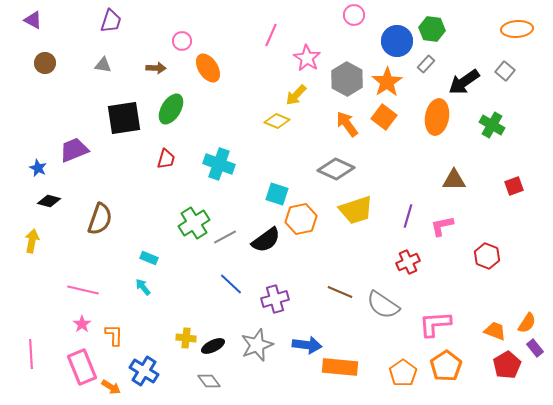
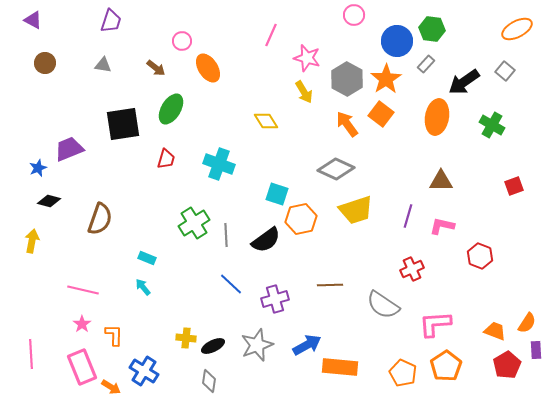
orange ellipse at (517, 29): rotated 24 degrees counterclockwise
pink star at (307, 58): rotated 16 degrees counterclockwise
brown arrow at (156, 68): rotated 36 degrees clockwise
orange star at (387, 82): moved 1 px left, 3 px up
yellow arrow at (296, 95): moved 8 px right, 3 px up; rotated 75 degrees counterclockwise
orange square at (384, 117): moved 3 px left, 3 px up
black square at (124, 118): moved 1 px left, 6 px down
yellow diamond at (277, 121): moved 11 px left; rotated 35 degrees clockwise
purple trapezoid at (74, 150): moved 5 px left, 1 px up
blue star at (38, 168): rotated 24 degrees clockwise
brown triangle at (454, 180): moved 13 px left, 1 px down
pink L-shape at (442, 226): rotated 25 degrees clockwise
gray line at (225, 237): moved 1 px right, 2 px up; rotated 65 degrees counterclockwise
red hexagon at (487, 256): moved 7 px left
cyan rectangle at (149, 258): moved 2 px left
red cross at (408, 262): moved 4 px right, 7 px down
brown line at (340, 292): moved 10 px left, 7 px up; rotated 25 degrees counterclockwise
blue arrow at (307, 345): rotated 36 degrees counterclockwise
purple rectangle at (535, 348): moved 1 px right, 2 px down; rotated 36 degrees clockwise
orange pentagon at (403, 373): rotated 12 degrees counterclockwise
gray diamond at (209, 381): rotated 45 degrees clockwise
